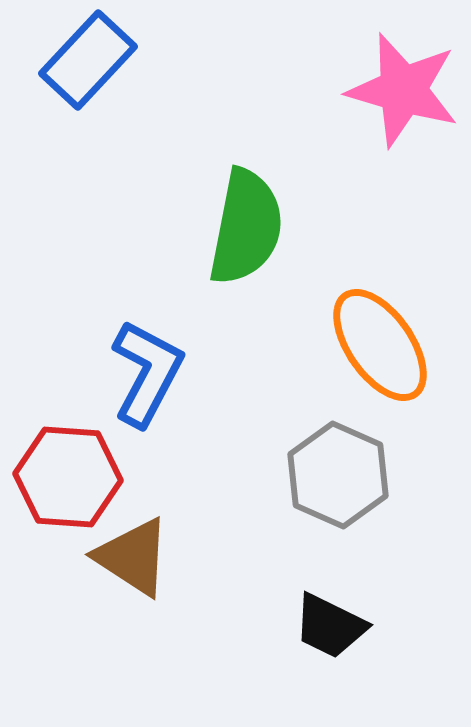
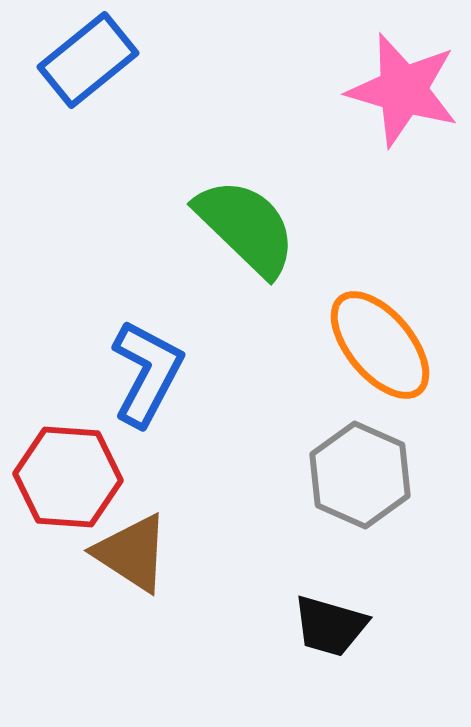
blue rectangle: rotated 8 degrees clockwise
green semicircle: rotated 57 degrees counterclockwise
orange ellipse: rotated 5 degrees counterclockwise
gray hexagon: moved 22 px right
brown triangle: moved 1 px left, 4 px up
black trapezoid: rotated 10 degrees counterclockwise
